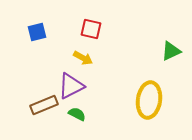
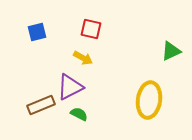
purple triangle: moved 1 px left, 1 px down
brown rectangle: moved 3 px left
green semicircle: moved 2 px right
